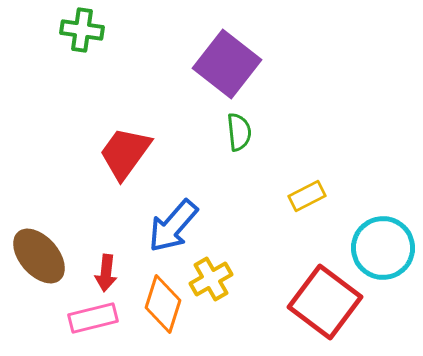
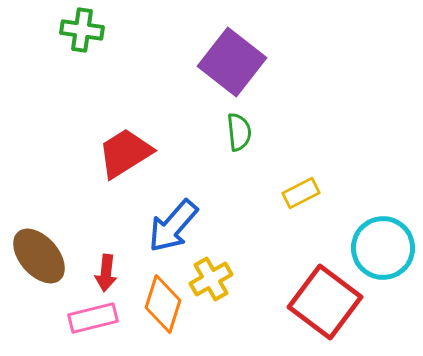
purple square: moved 5 px right, 2 px up
red trapezoid: rotated 22 degrees clockwise
yellow rectangle: moved 6 px left, 3 px up
